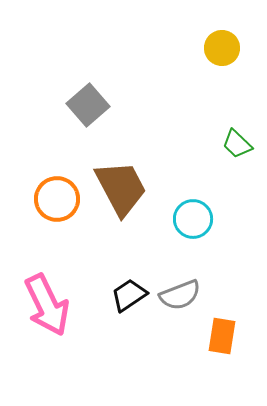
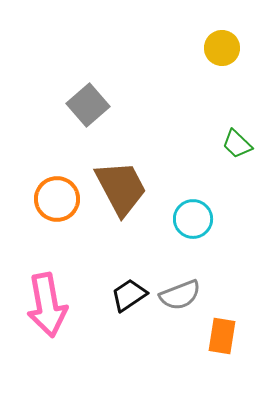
pink arrow: rotated 16 degrees clockwise
